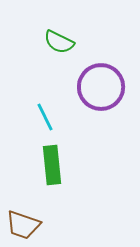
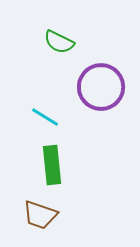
cyan line: rotated 32 degrees counterclockwise
brown trapezoid: moved 17 px right, 10 px up
